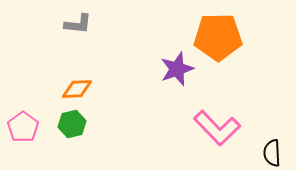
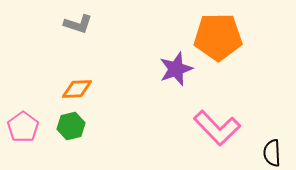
gray L-shape: rotated 12 degrees clockwise
purple star: moved 1 px left
green hexagon: moved 1 px left, 2 px down
